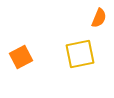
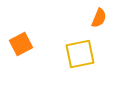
orange square: moved 13 px up
